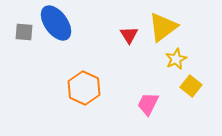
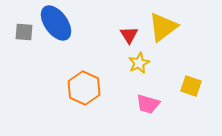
yellow star: moved 37 px left, 4 px down
yellow square: rotated 20 degrees counterclockwise
pink trapezoid: rotated 100 degrees counterclockwise
